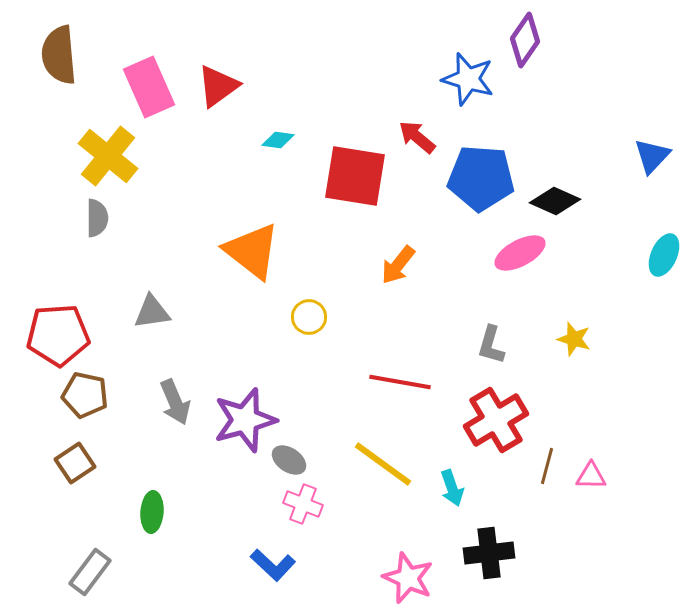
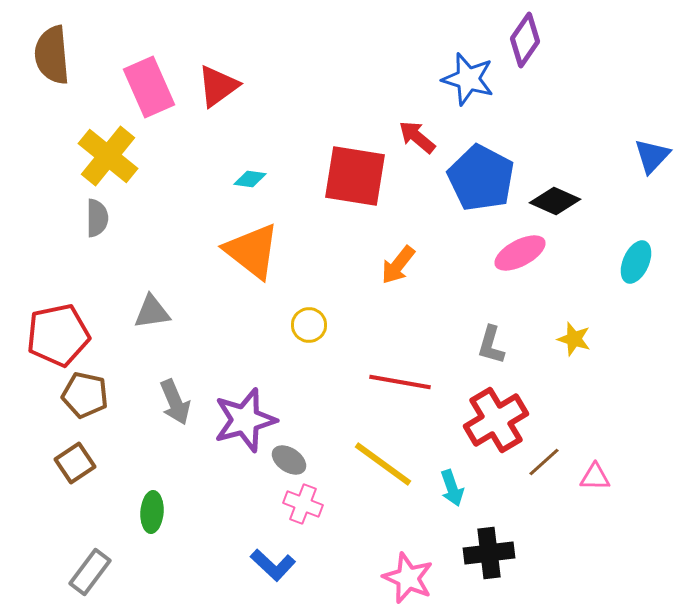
brown semicircle: moved 7 px left
cyan diamond: moved 28 px left, 39 px down
blue pentagon: rotated 24 degrees clockwise
cyan ellipse: moved 28 px left, 7 px down
yellow circle: moved 8 px down
red pentagon: rotated 8 degrees counterclockwise
brown line: moved 3 px left, 4 px up; rotated 33 degrees clockwise
pink triangle: moved 4 px right, 1 px down
